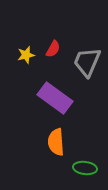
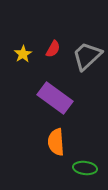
yellow star: moved 3 px left, 1 px up; rotated 18 degrees counterclockwise
gray trapezoid: moved 6 px up; rotated 24 degrees clockwise
